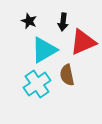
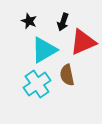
black arrow: rotated 12 degrees clockwise
